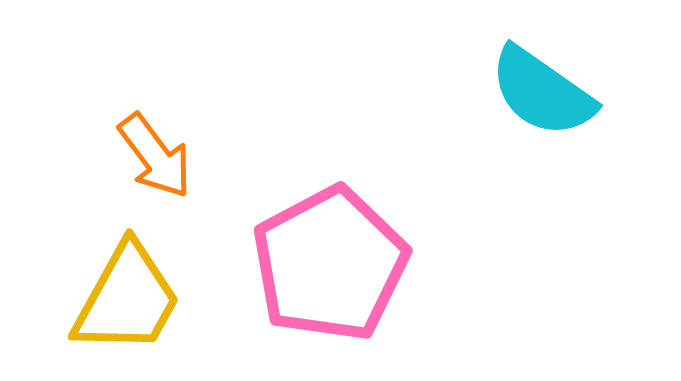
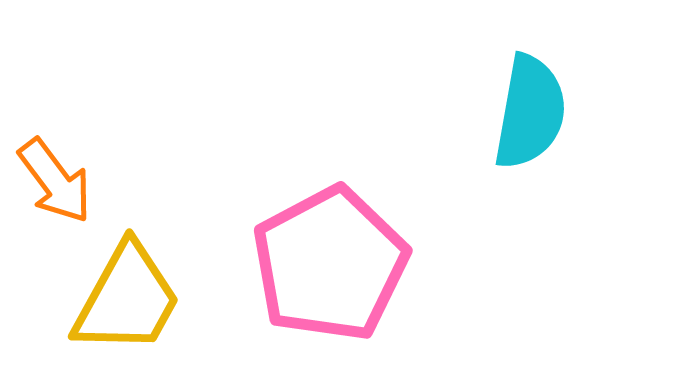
cyan semicircle: moved 12 px left, 20 px down; rotated 115 degrees counterclockwise
orange arrow: moved 100 px left, 25 px down
